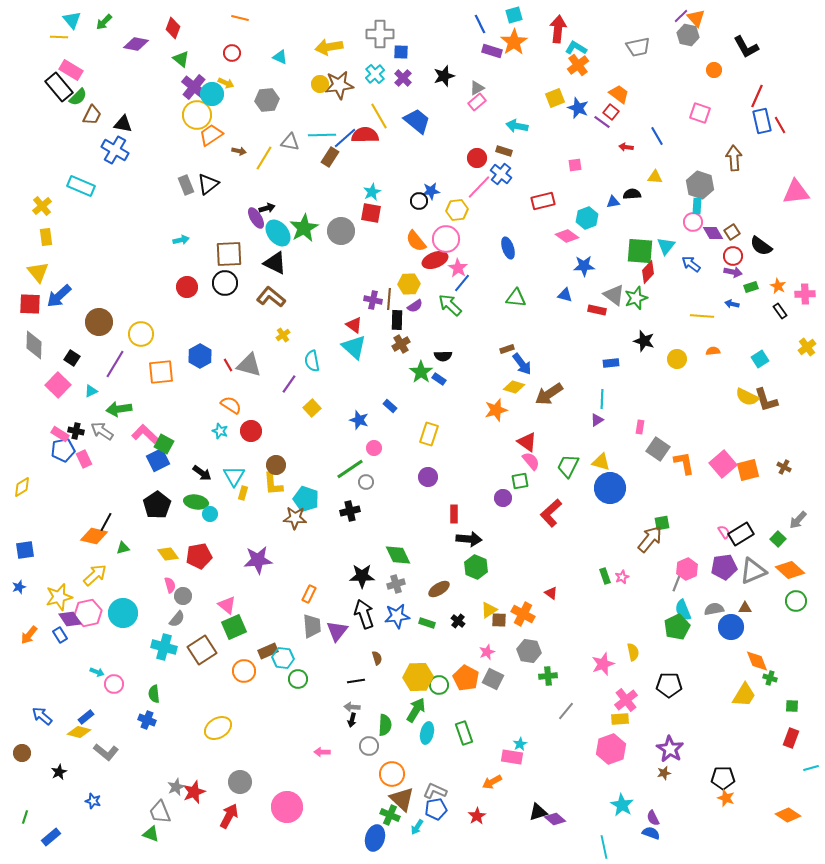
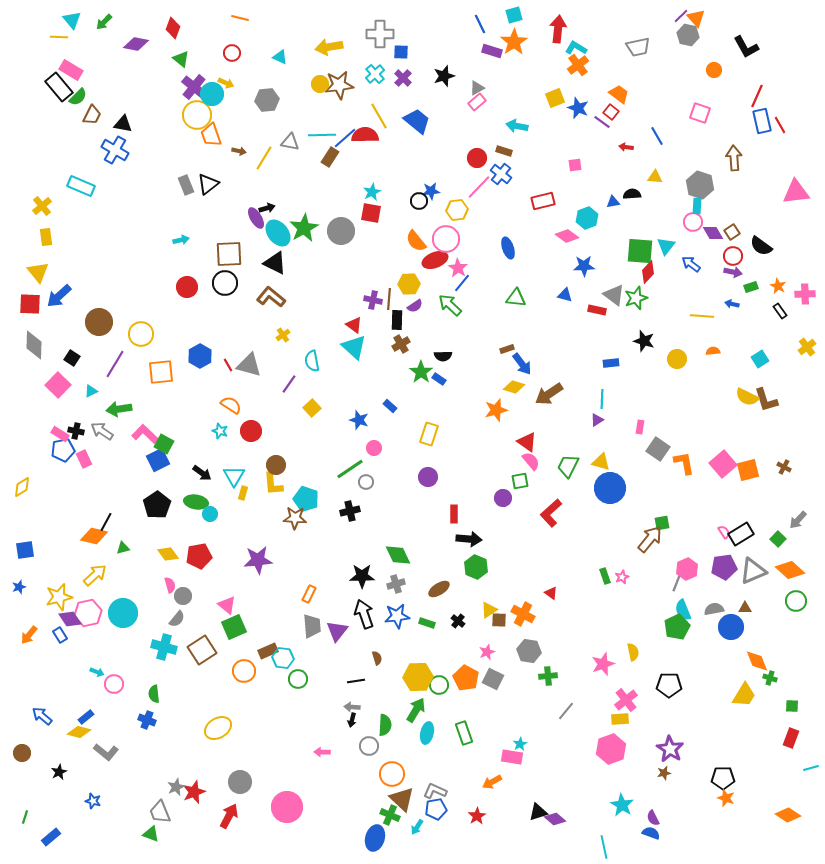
orange trapezoid at (211, 135): rotated 75 degrees counterclockwise
